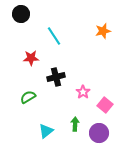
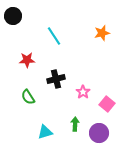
black circle: moved 8 px left, 2 px down
orange star: moved 1 px left, 2 px down
red star: moved 4 px left, 2 px down
black cross: moved 2 px down
green semicircle: rotated 91 degrees counterclockwise
pink square: moved 2 px right, 1 px up
cyan triangle: moved 1 px left, 1 px down; rotated 21 degrees clockwise
